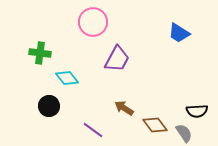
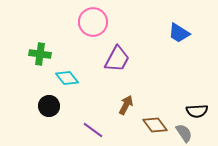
green cross: moved 1 px down
brown arrow: moved 2 px right, 3 px up; rotated 84 degrees clockwise
